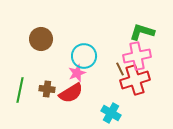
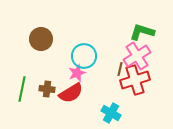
pink cross: rotated 20 degrees counterclockwise
brown line: rotated 40 degrees clockwise
green line: moved 2 px right, 1 px up
